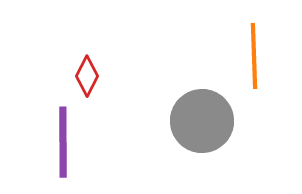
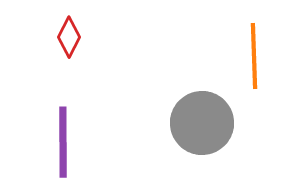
red diamond: moved 18 px left, 39 px up
gray circle: moved 2 px down
